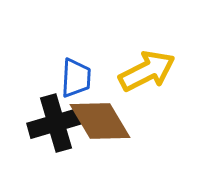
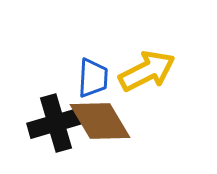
blue trapezoid: moved 17 px right
